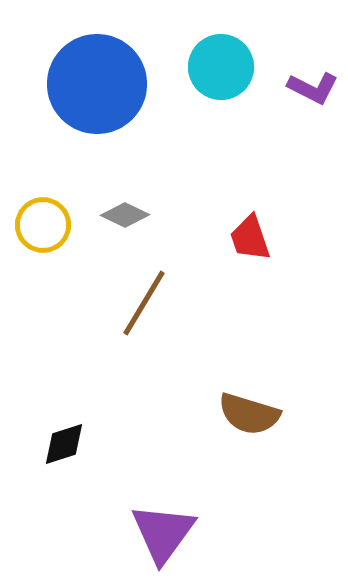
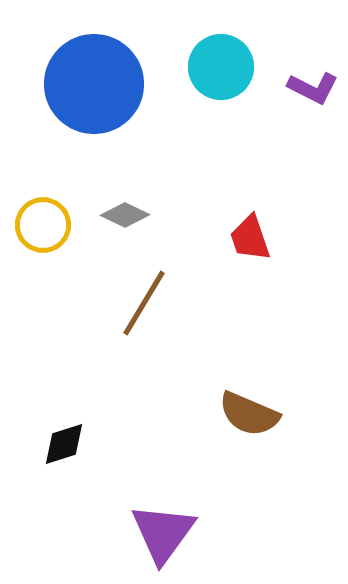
blue circle: moved 3 px left
brown semicircle: rotated 6 degrees clockwise
